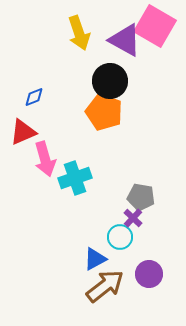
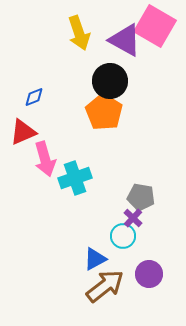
orange pentagon: rotated 12 degrees clockwise
cyan circle: moved 3 px right, 1 px up
